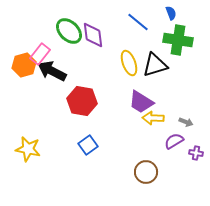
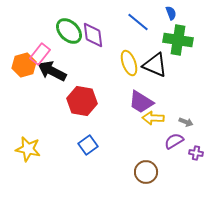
black triangle: rotated 40 degrees clockwise
